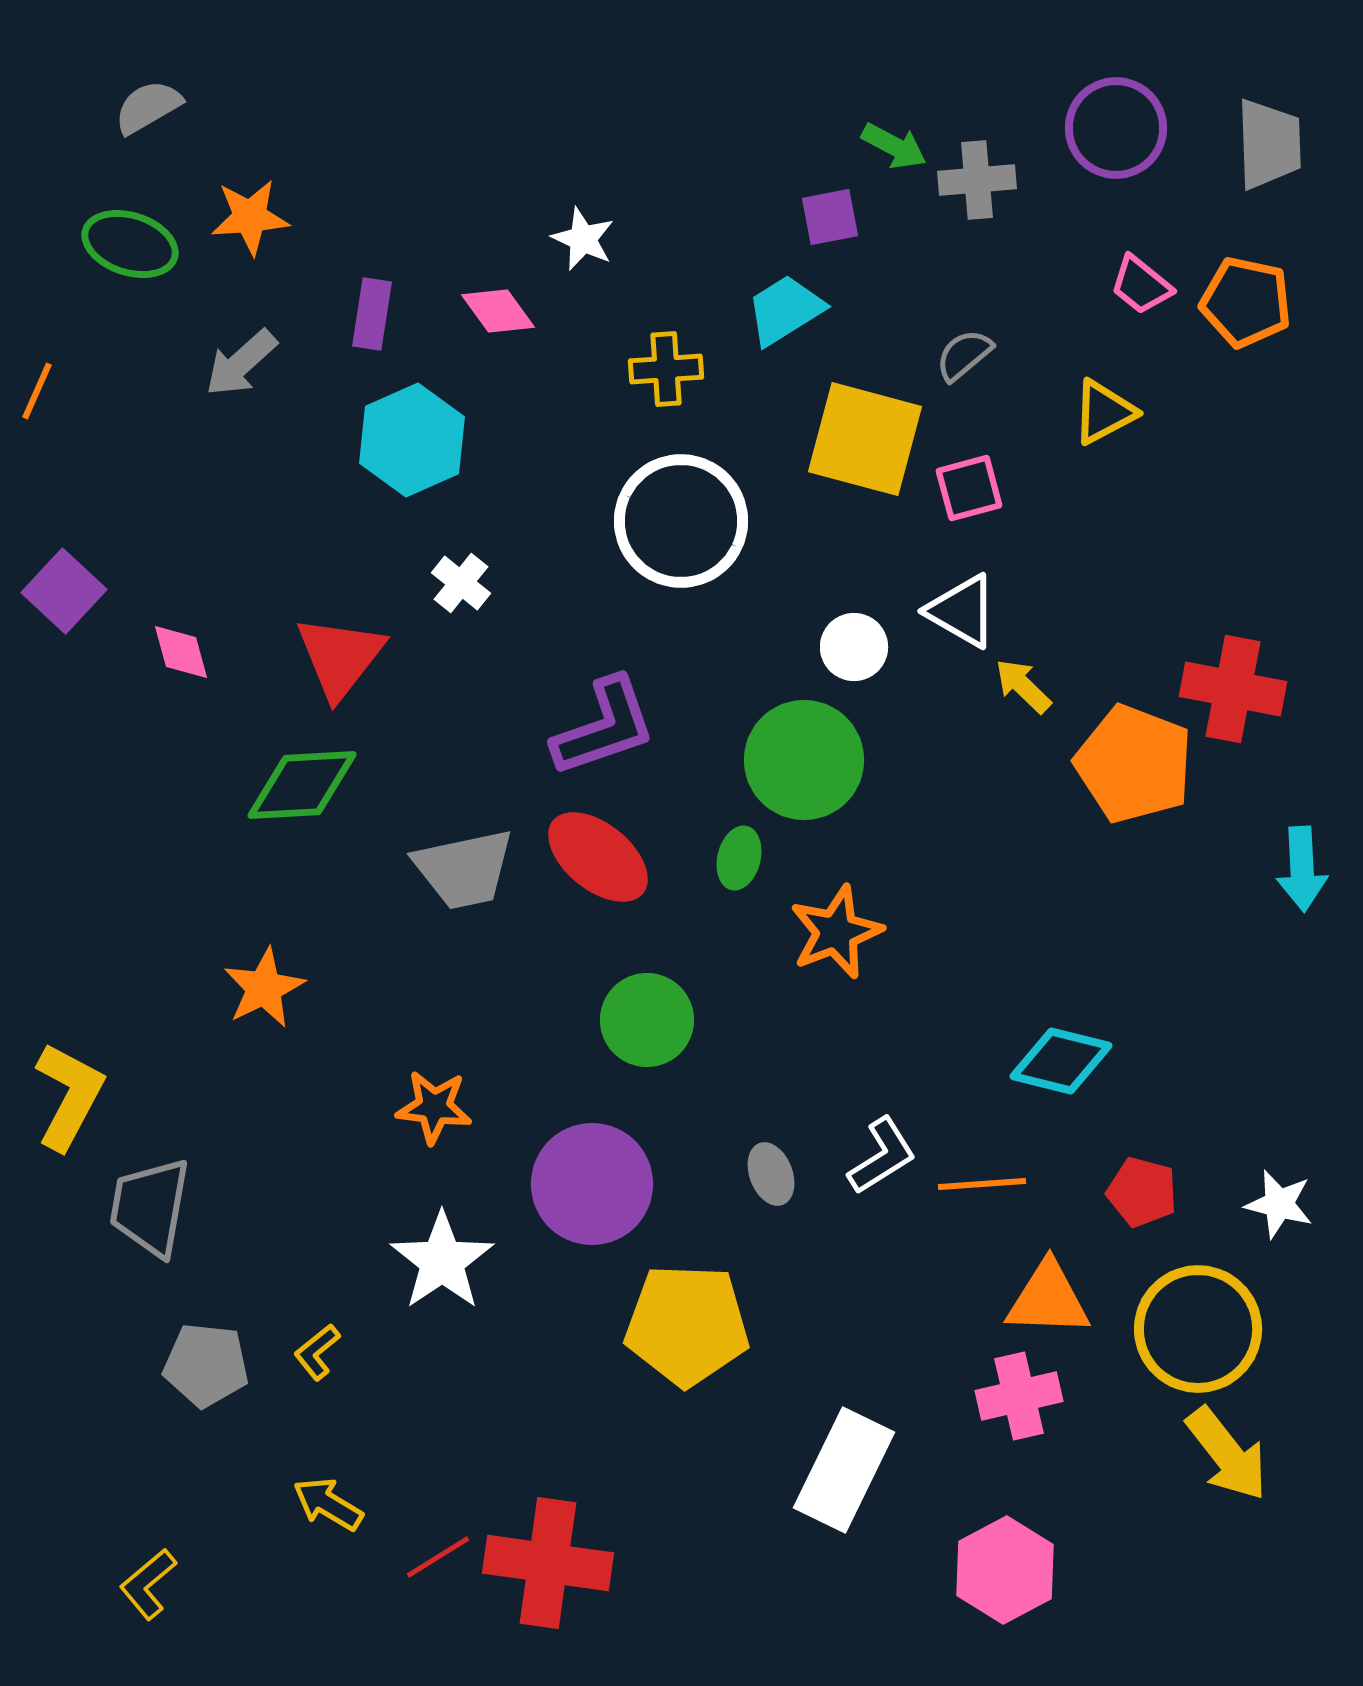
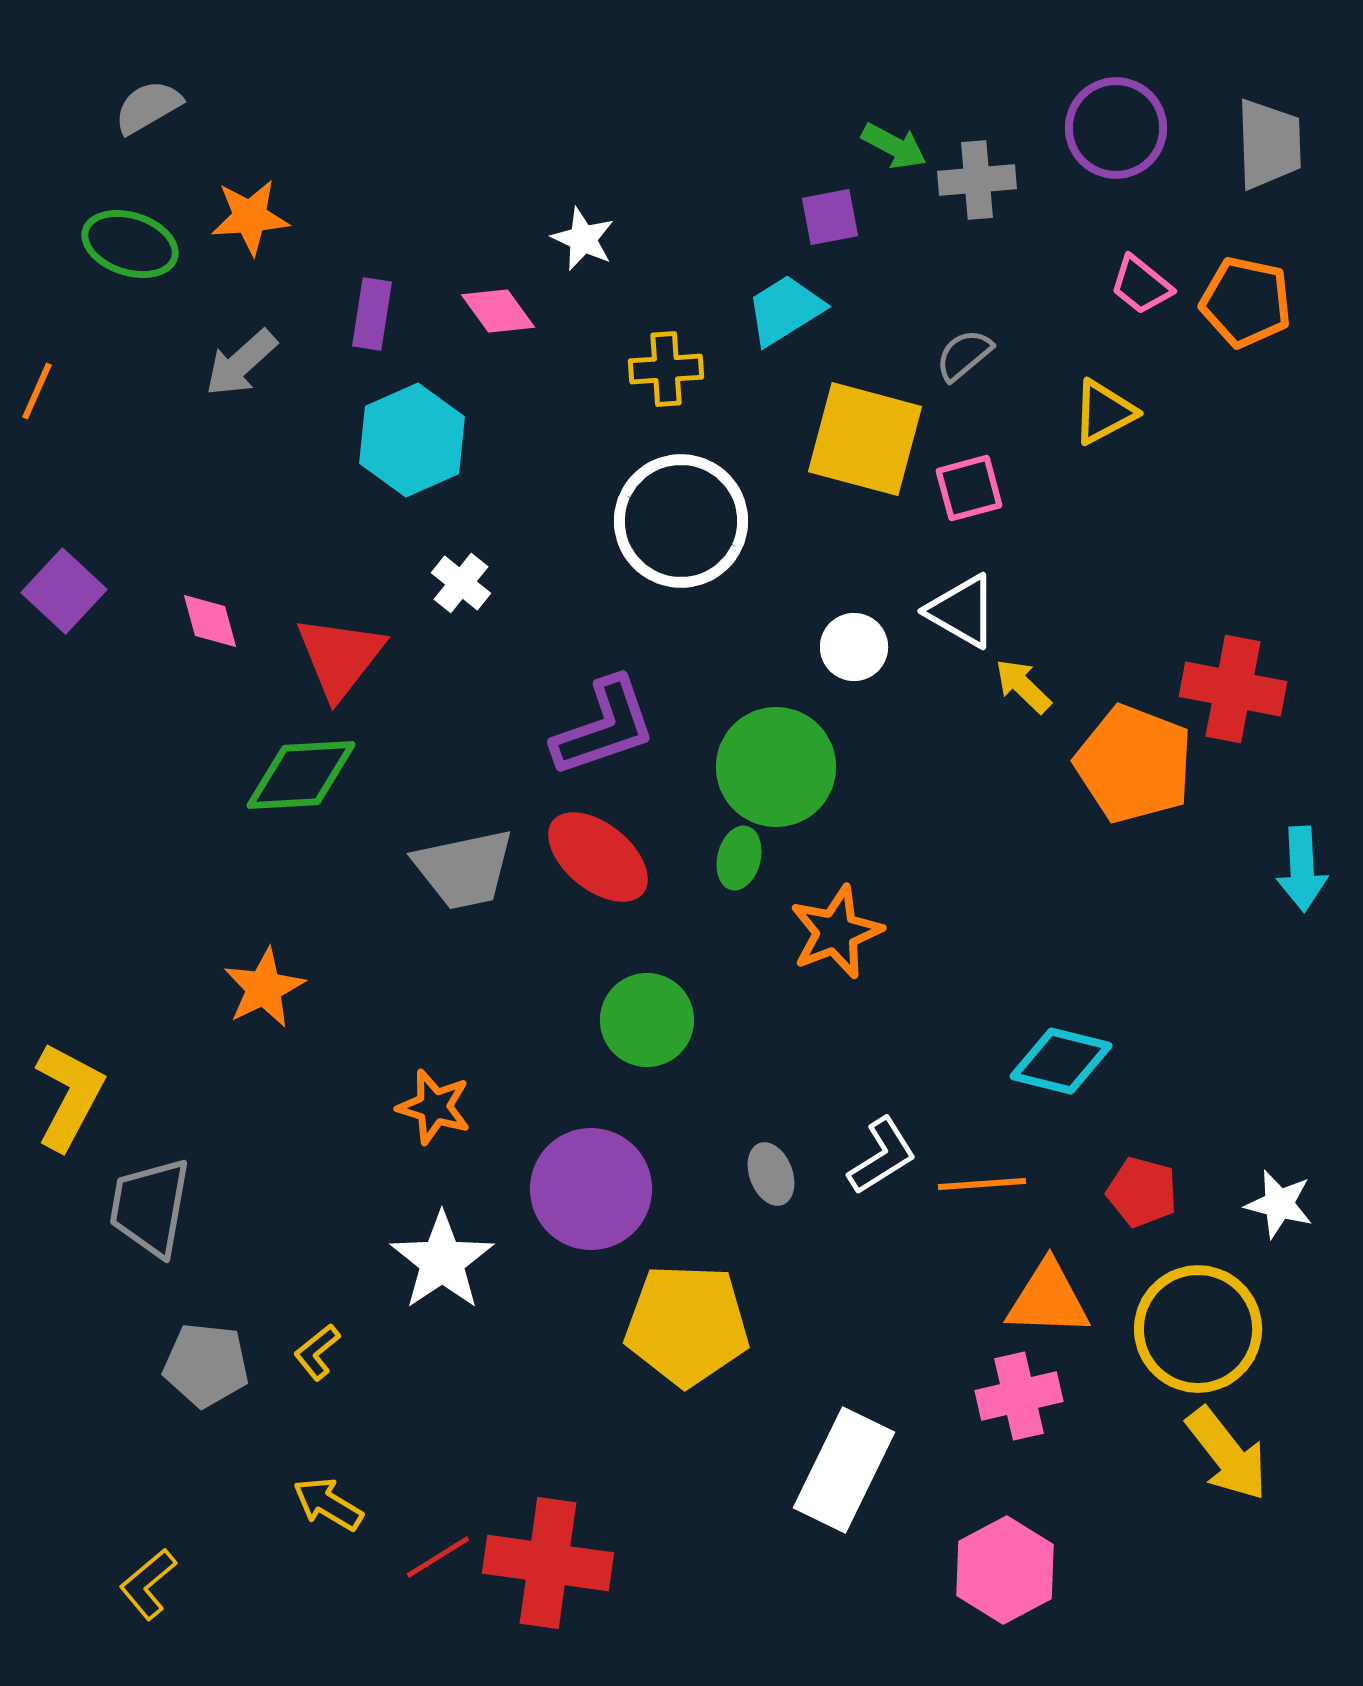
pink diamond at (181, 652): moved 29 px right, 31 px up
green circle at (804, 760): moved 28 px left, 7 px down
green diamond at (302, 785): moved 1 px left, 10 px up
orange star at (434, 1107): rotated 10 degrees clockwise
purple circle at (592, 1184): moved 1 px left, 5 px down
